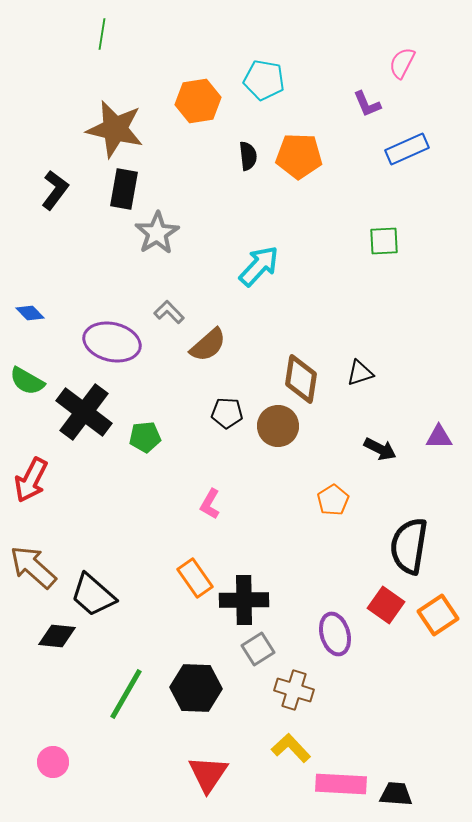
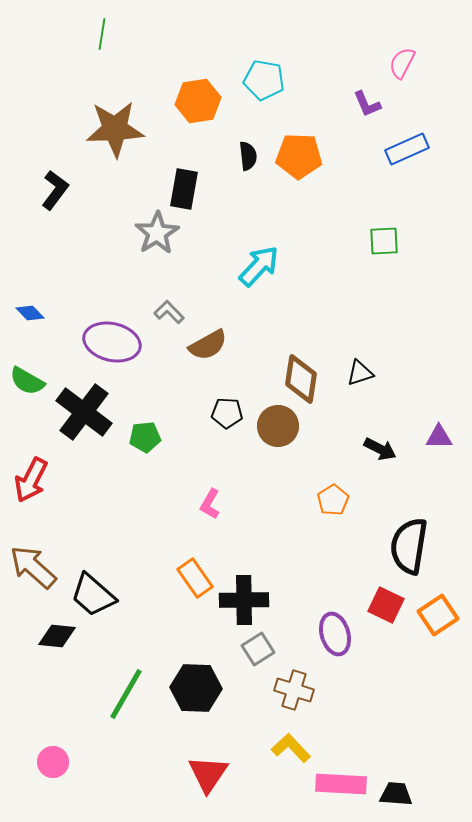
brown star at (115, 129): rotated 16 degrees counterclockwise
black rectangle at (124, 189): moved 60 px right
brown semicircle at (208, 345): rotated 12 degrees clockwise
red square at (386, 605): rotated 9 degrees counterclockwise
